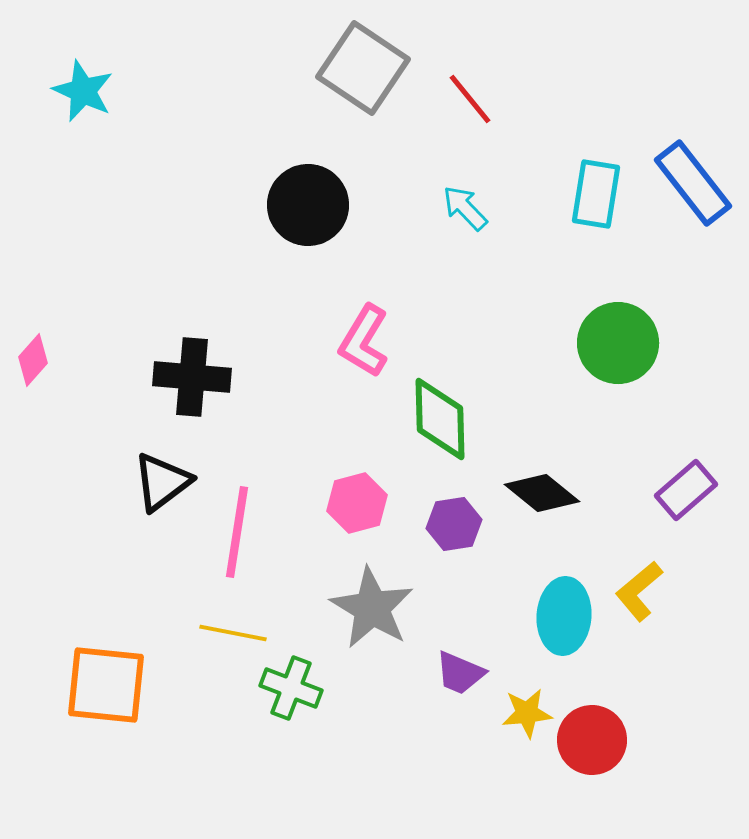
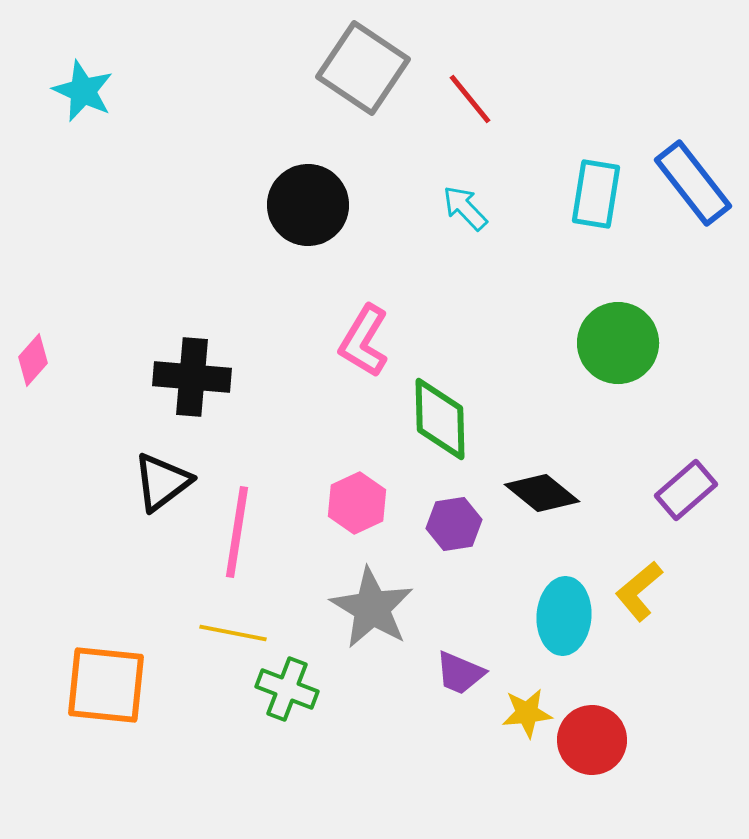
pink hexagon: rotated 10 degrees counterclockwise
green cross: moved 4 px left, 1 px down
